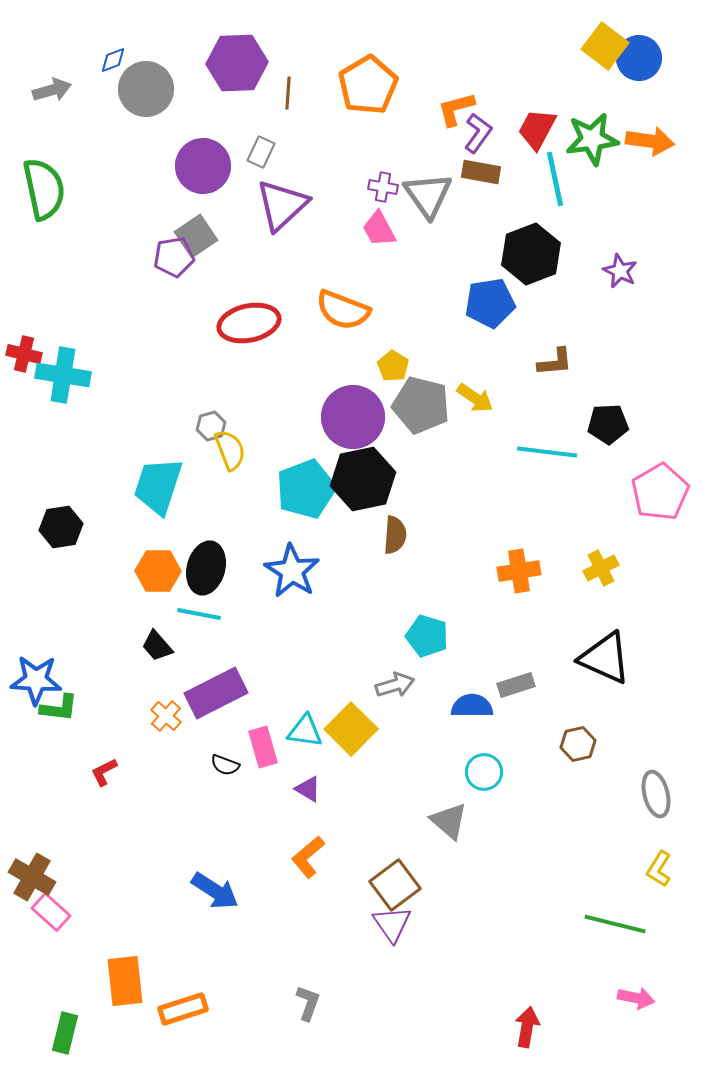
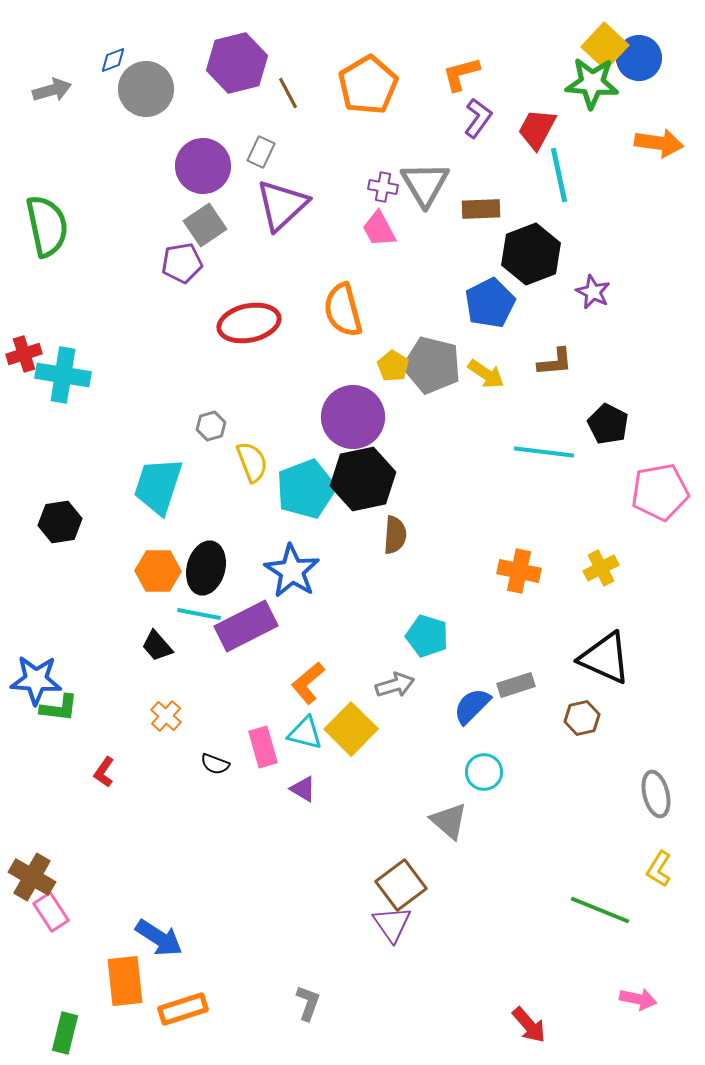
yellow square at (605, 46): rotated 6 degrees clockwise
purple hexagon at (237, 63): rotated 12 degrees counterclockwise
brown line at (288, 93): rotated 32 degrees counterclockwise
orange L-shape at (456, 109): moved 5 px right, 35 px up
purple L-shape at (478, 133): moved 15 px up
green star at (592, 139): moved 56 px up; rotated 12 degrees clockwise
orange arrow at (650, 141): moved 9 px right, 2 px down
brown rectangle at (481, 172): moved 37 px down; rotated 12 degrees counterclockwise
cyan line at (555, 179): moved 4 px right, 4 px up
green semicircle at (44, 189): moved 3 px right, 37 px down
gray triangle at (428, 195): moved 3 px left, 11 px up; rotated 4 degrees clockwise
gray square at (196, 236): moved 9 px right, 11 px up
purple pentagon at (174, 257): moved 8 px right, 6 px down
purple star at (620, 271): moved 27 px left, 21 px down
blue pentagon at (490, 303): rotated 18 degrees counterclockwise
orange semicircle at (343, 310): rotated 54 degrees clockwise
red cross at (24, 354): rotated 32 degrees counterclockwise
yellow arrow at (475, 398): moved 11 px right, 24 px up
gray pentagon at (421, 405): moved 11 px right, 40 px up
black pentagon at (608, 424): rotated 30 degrees clockwise
yellow semicircle at (230, 450): moved 22 px right, 12 px down
cyan line at (547, 452): moved 3 px left
pink pentagon at (660, 492): rotated 20 degrees clockwise
black hexagon at (61, 527): moved 1 px left, 5 px up
orange cross at (519, 571): rotated 21 degrees clockwise
purple rectangle at (216, 693): moved 30 px right, 67 px up
blue semicircle at (472, 706): rotated 45 degrees counterclockwise
cyan triangle at (305, 731): moved 2 px down; rotated 6 degrees clockwise
brown hexagon at (578, 744): moved 4 px right, 26 px up
black semicircle at (225, 765): moved 10 px left, 1 px up
red L-shape at (104, 772): rotated 28 degrees counterclockwise
purple triangle at (308, 789): moved 5 px left
orange L-shape at (308, 857): moved 174 px up
brown square at (395, 885): moved 6 px right
blue arrow at (215, 891): moved 56 px left, 47 px down
pink rectangle at (51, 912): rotated 15 degrees clockwise
green line at (615, 924): moved 15 px left, 14 px up; rotated 8 degrees clockwise
pink arrow at (636, 998): moved 2 px right, 1 px down
red arrow at (527, 1027): moved 2 px right, 2 px up; rotated 129 degrees clockwise
